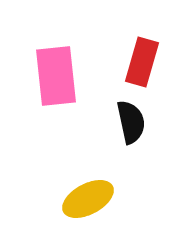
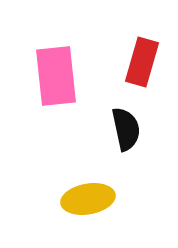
black semicircle: moved 5 px left, 7 px down
yellow ellipse: rotated 18 degrees clockwise
